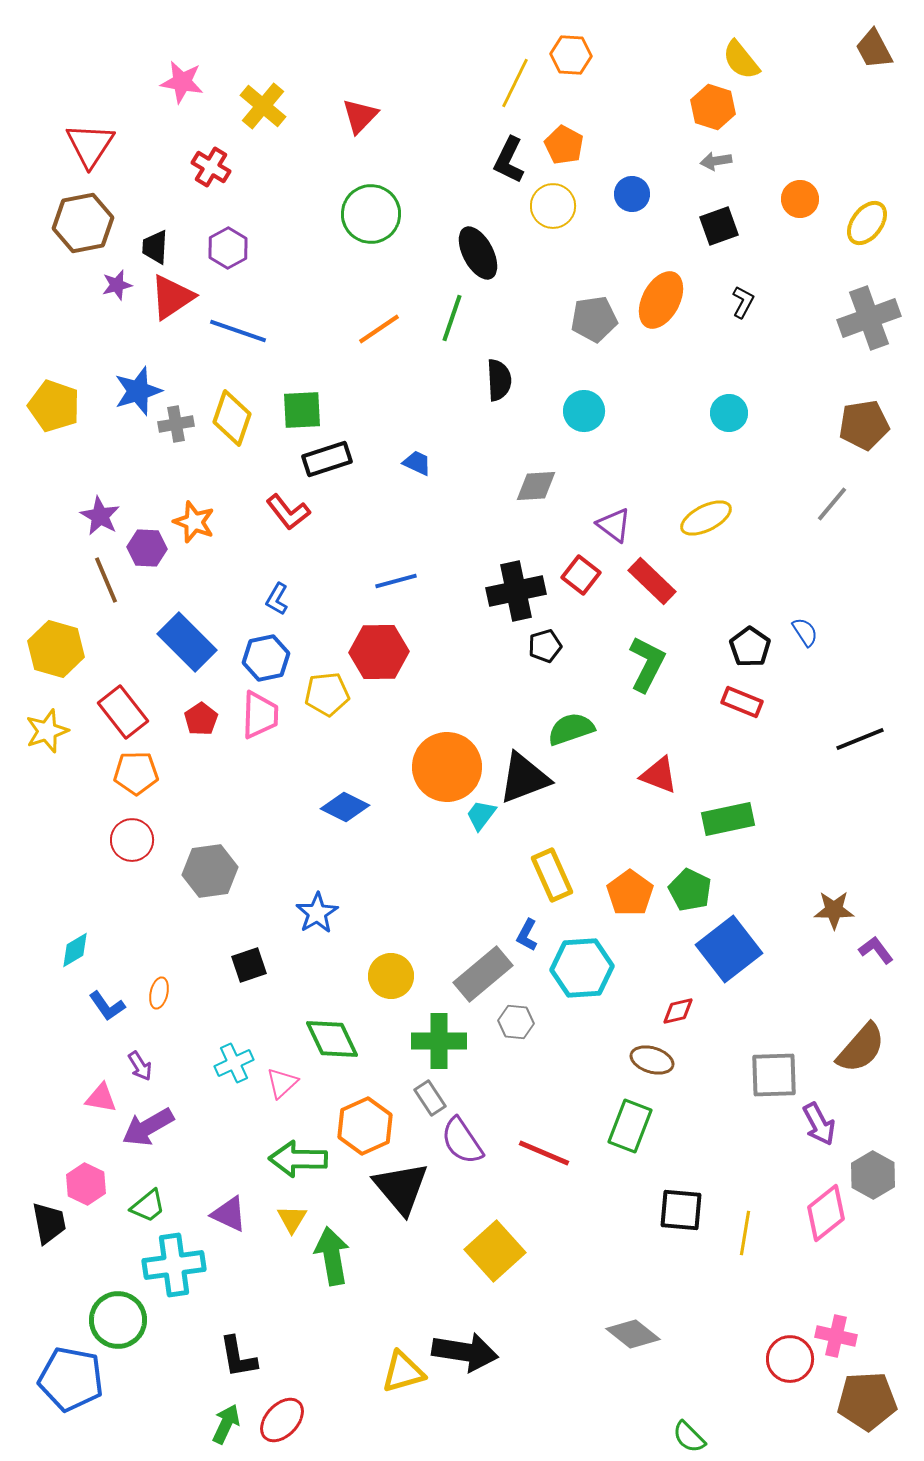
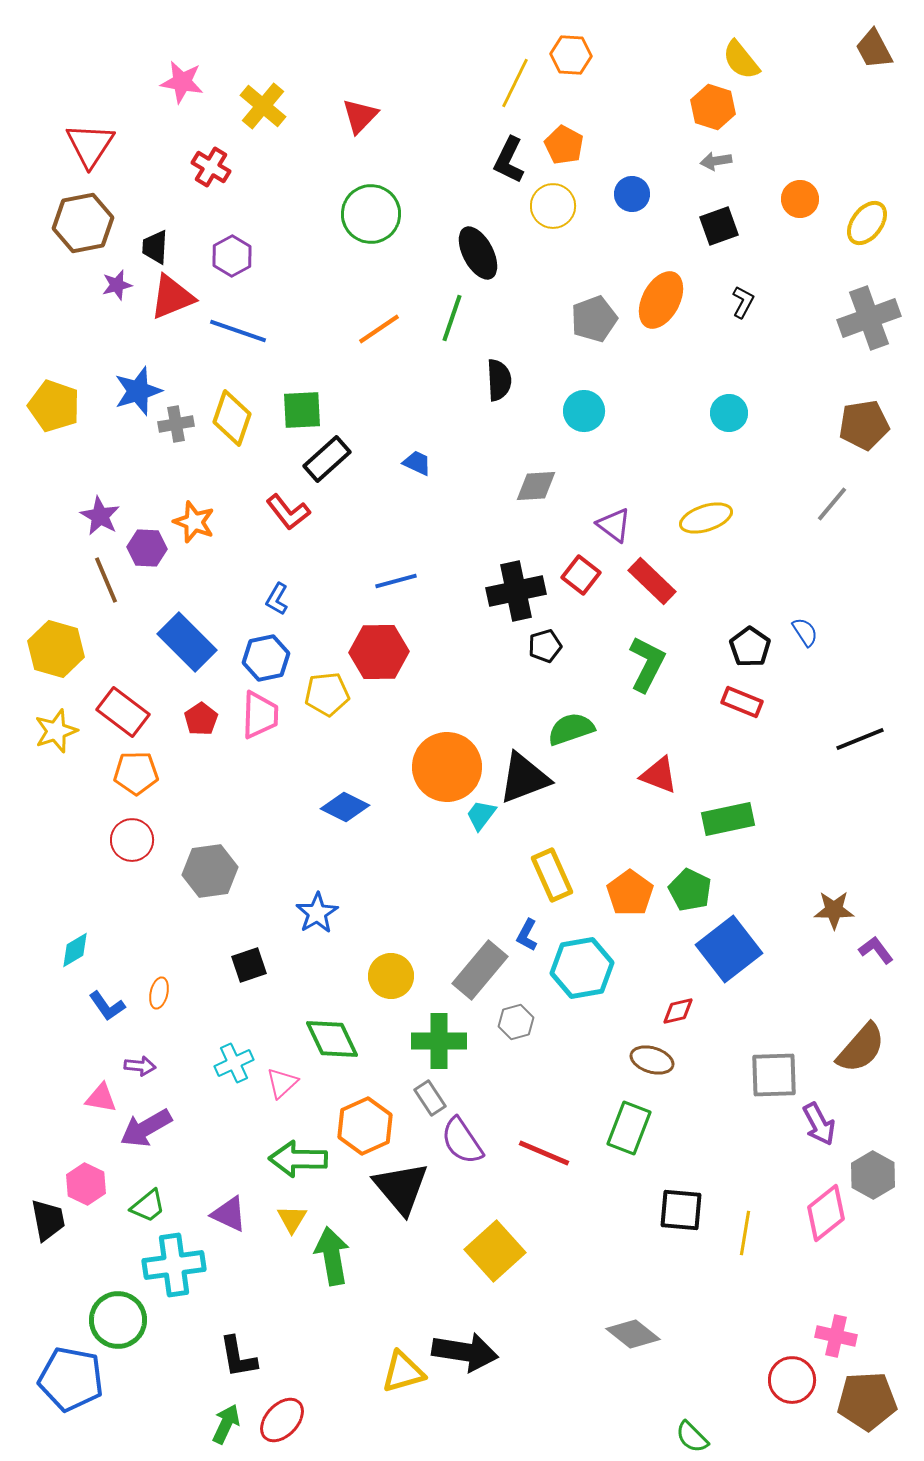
purple hexagon at (228, 248): moved 4 px right, 8 px down
red triangle at (172, 297): rotated 12 degrees clockwise
gray pentagon at (594, 319): rotated 12 degrees counterclockwise
black rectangle at (327, 459): rotated 24 degrees counterclockwise
yellow ellipse at (706, 518): rotated 9 degrees clockwise
red rectangle at (123, 712): rotated 15 degrees counterclockwise
yellow star at (47, 731): moved 9 px right
cyan hexagon at (582, 968): rotated 6 degrees counterclockwise
gray rectangle at (483, 974): moved 3 px left, 4 px up; rotated 10 degrees counterclockwise
gray hexagon at (516, 1022): rotated 20 degrees counterclockwise
purple arrow at (140, 1066): rotated 52 degrees counterclockwise
green rectangle at (630, 1126): moved 1 px left, 2 px down
purple arrow at (148, 1127): moved 2 px left, 1 px down
black trapezoid at (49, 1223): moved 1 px left, 3 px up
red circle at (790, 1359): moved 2 px right, 21 px down
green semicircle at (689, 1437): moved 3 px right
